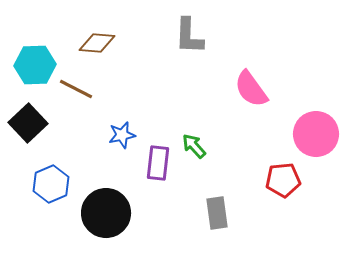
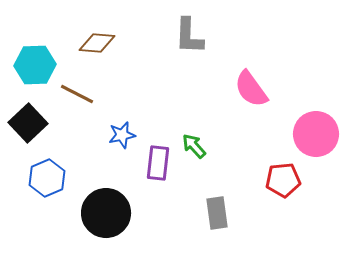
brown line: moved 1 px right, 5 px down
blue hexagon: moved 4 px left, 6 px up
